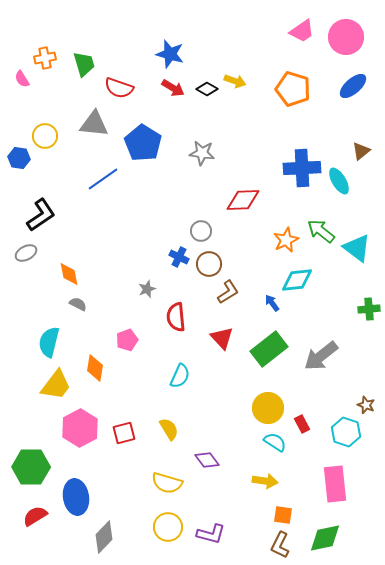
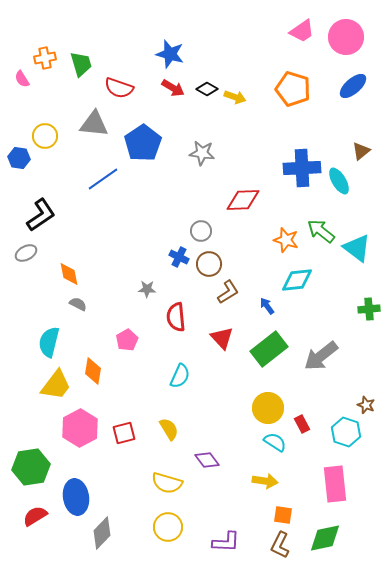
green trapezoid at (84, 64): moved 3 px left
yellow arrow at (235, 81): moved 16 px down
blue pentagon at (143, 143): rotated 6 degrees clockwise
orange star at (286, 240): rotated 30 degrees counterclockwise
gray star at (147, 289): rotated 24 degrees clockwise
blue arrow at (272, 303): moved 5 px left, 3 px down
pink pentagon at (127, 340): rotated 10 degrees counterclockwise
orange diamond at (95, 368): moved 2 px left, 3 px down
green hexagon at (31, 467): rotated 9 degrees counterclockwise
purple L-shape at (211, 534): moved 15 px right, 8 px down; rotated 12 degrees counterclockwise
gray diamond at (104, 537): moved 2 px left, 4 px up
